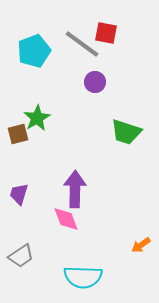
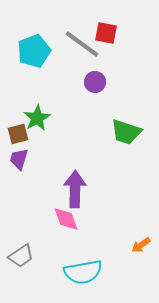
purple trapezoid: moved 35 px up
cyan semicircle: moved 5 px up; rotated 12 degrees counterclockwise
